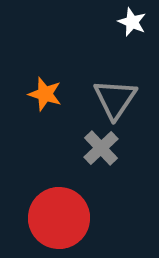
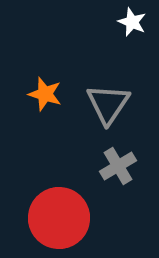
gray triangle: moved 7 px left, 5 px down
gray cross: moved 17 px right, 18 px down; rotated 12 degrees clockwise
